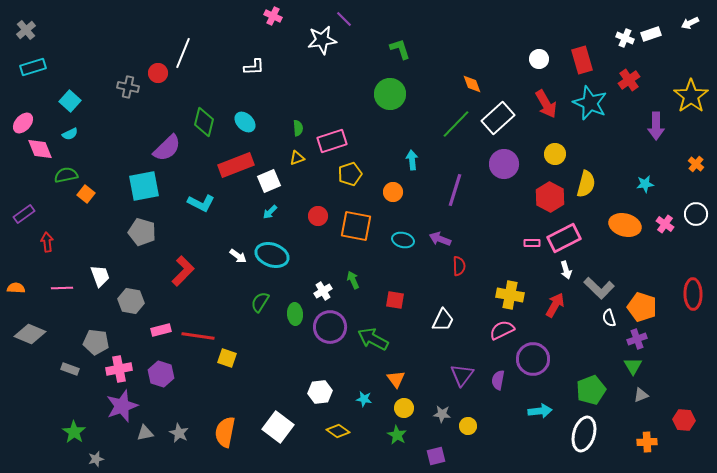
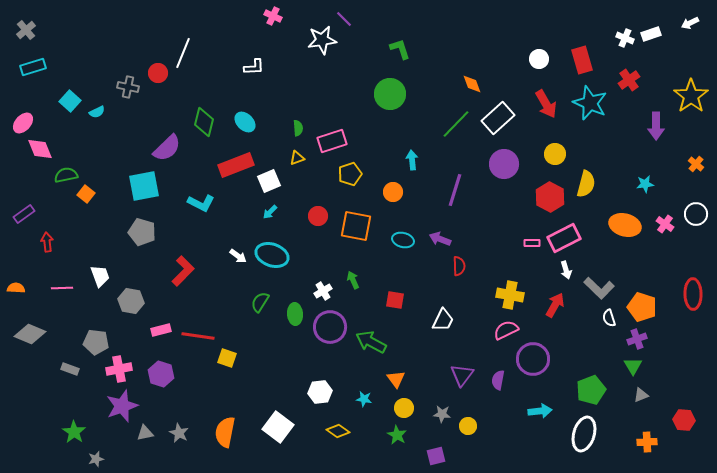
cyan semicircle at (70, 134): moved 27 px right, 22 px up
pink semicircle at (502, 330): moved 4 px right
green arrow at (373, 339): moved 2 px left, 3 px down
